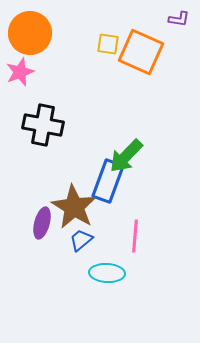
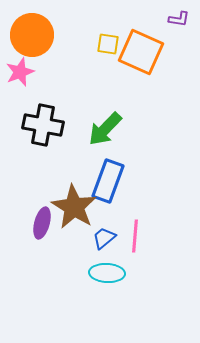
orange circle: moved 2 px right, 2 px down
green arrow: moved 21 px left, 27 px up
blue trapezoid: moved 23 px right, 2 px up
